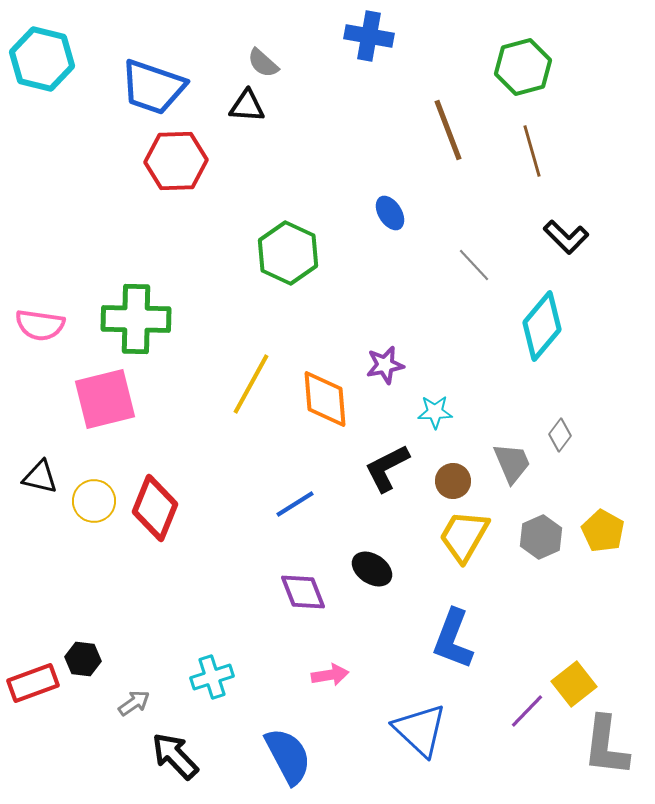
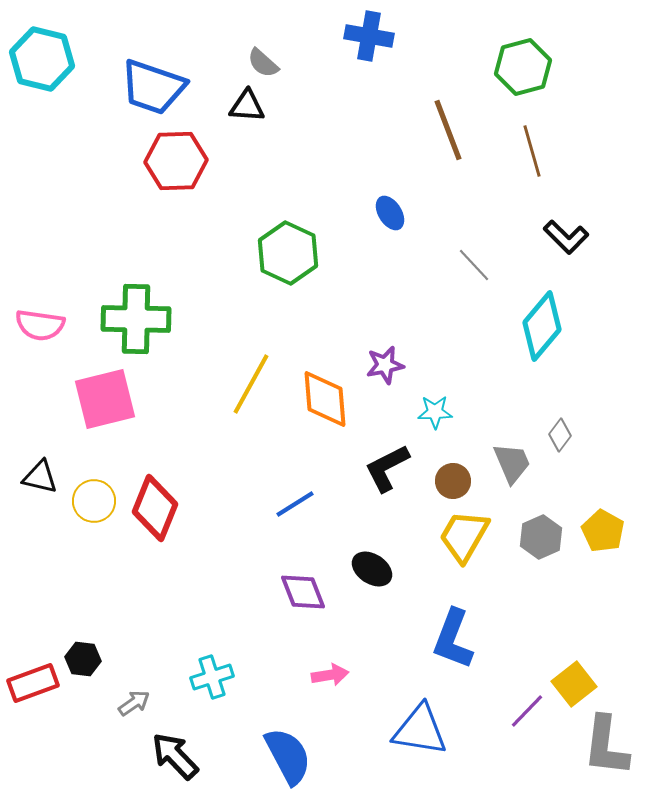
blue triangle at (420, 730): rotated 34 degrees counterclockwise
